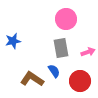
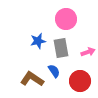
blue star: moved 25 px right
